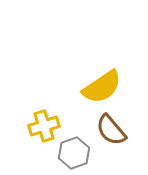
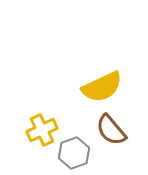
yellow semicircle: rotated 9 degrees clockwise
yellow cross: moved 2 px left, 4 px down; rotated 8 degrees counterclockwise
